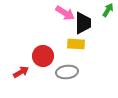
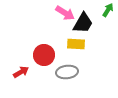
black trapezoid: rotated 30 degrees clockwise
red circle: moved 1 px right, 1 px up
